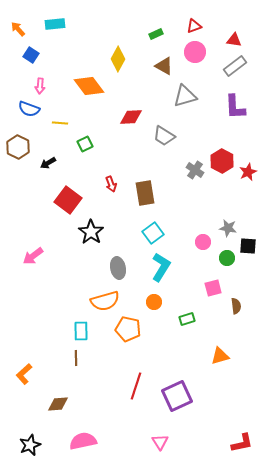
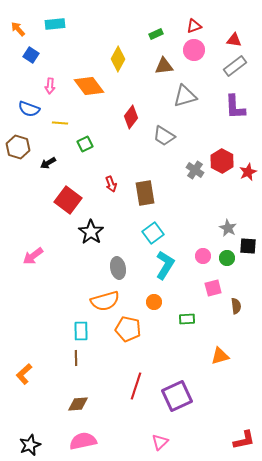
pink circle at (195, 52): moved 1 px left, 2 px up
brown triangle at (164, 66): rotated 36 degrees counterclockwise
pink arrow at (40, 86): moved 10 px right
red diamond at (131, 117): rotated 50 degrees counterclockwise
brown hexagon at (18, 147): rotated 10 degrees counterclockwise
gray star at (228, 228): rotated 18 degrees clockwise
pink circle at (203, 242): moved 14 px down
cyan L-shape at (161, 267): moved 4 px right, 2 px up
green rectangle at (187, 319): rotated 14 degrees clockwise
brown diamond at (58, 404): moved 20 px right
pink triangle at (160, 442): rotated 18 degrees clockwise
red L-shape at (242, 443): moved 2 px right, 3 px up
